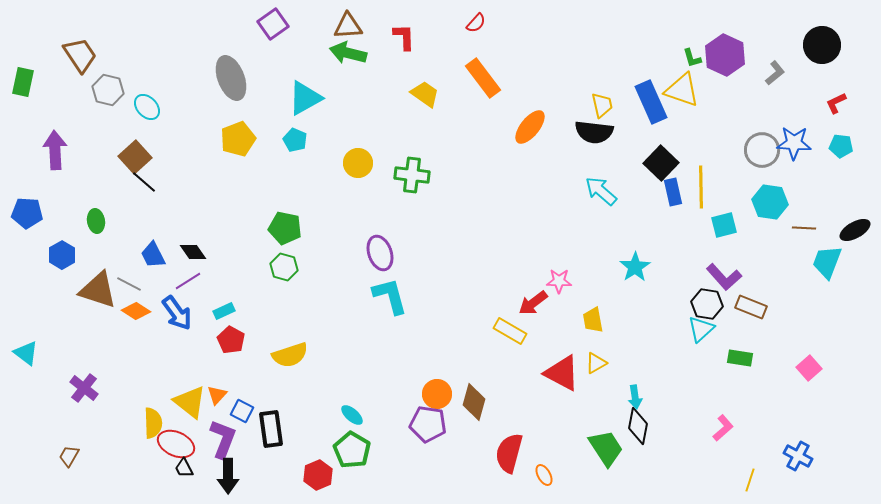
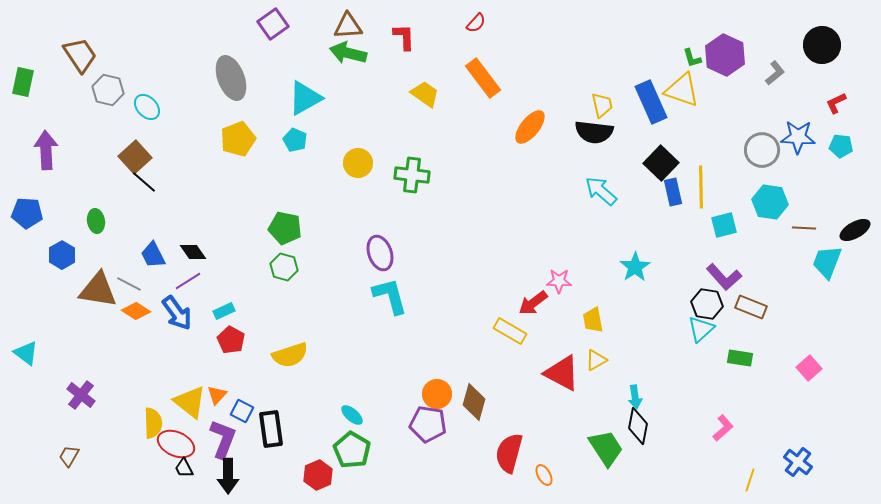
blue star at (794, 143): moved 4 px right, 6 px up
purple arrow at (55, 150): moved 9 px left
brown triangle at (98, 290): rotated 9 degrees counterclockwise
yellow triangle at (596, 363): moved 3 px up
purple cross at (84, 388): moved 3 px left, 7 px down
blue cross at (798, 456): moved 6 px down; rotated 8 degrees clockwise
